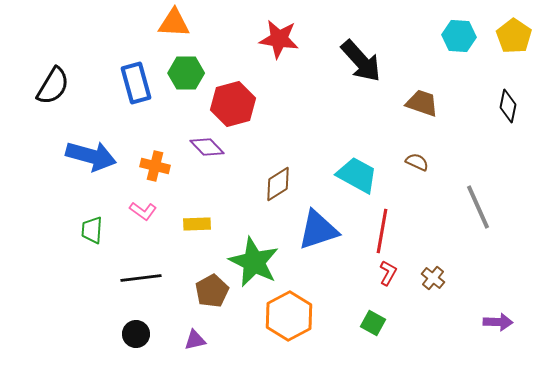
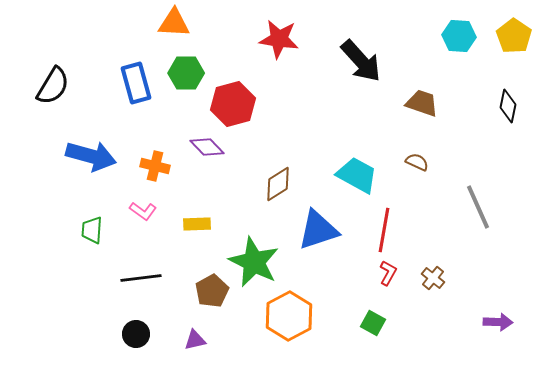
red line: moved 2 px right, 1 px up
